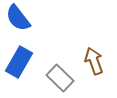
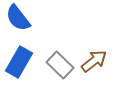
brown arrow: rotated 72 degrees clockwise
gray rectangle: moved 13 px up
